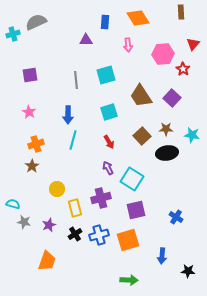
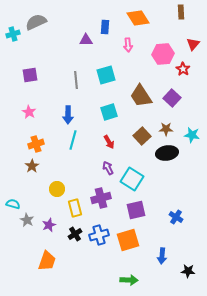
blue rectangle at (105, 22): moved 5 px down
gray star at (24, 222): moved 3 px right, 2 px up; rotated 16 degrees clockwise
